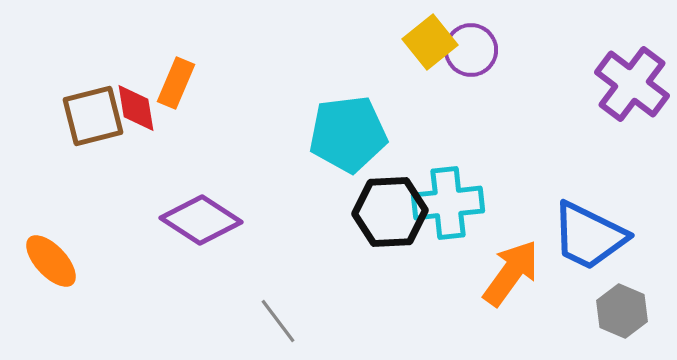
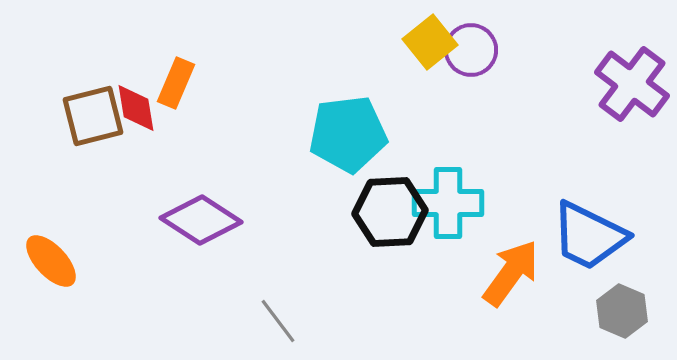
cyan cross: rotated 6 degrees clockwise
